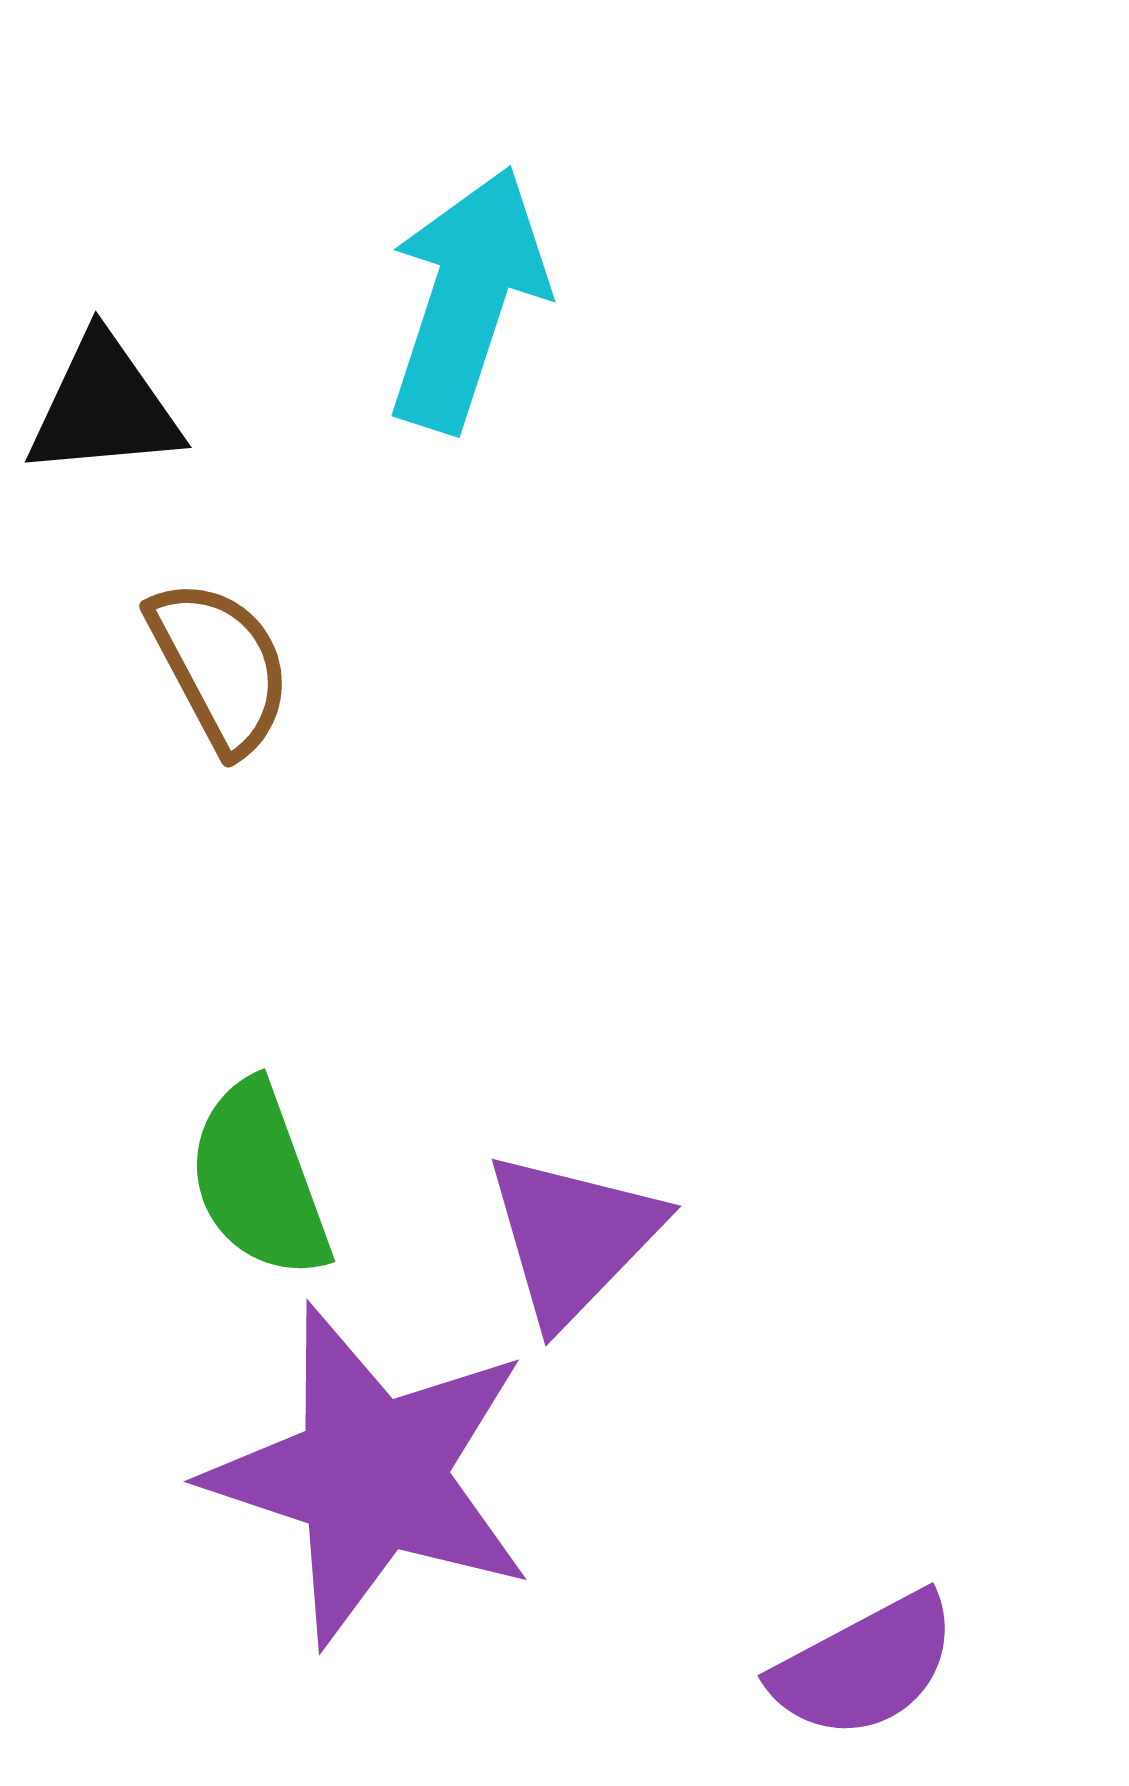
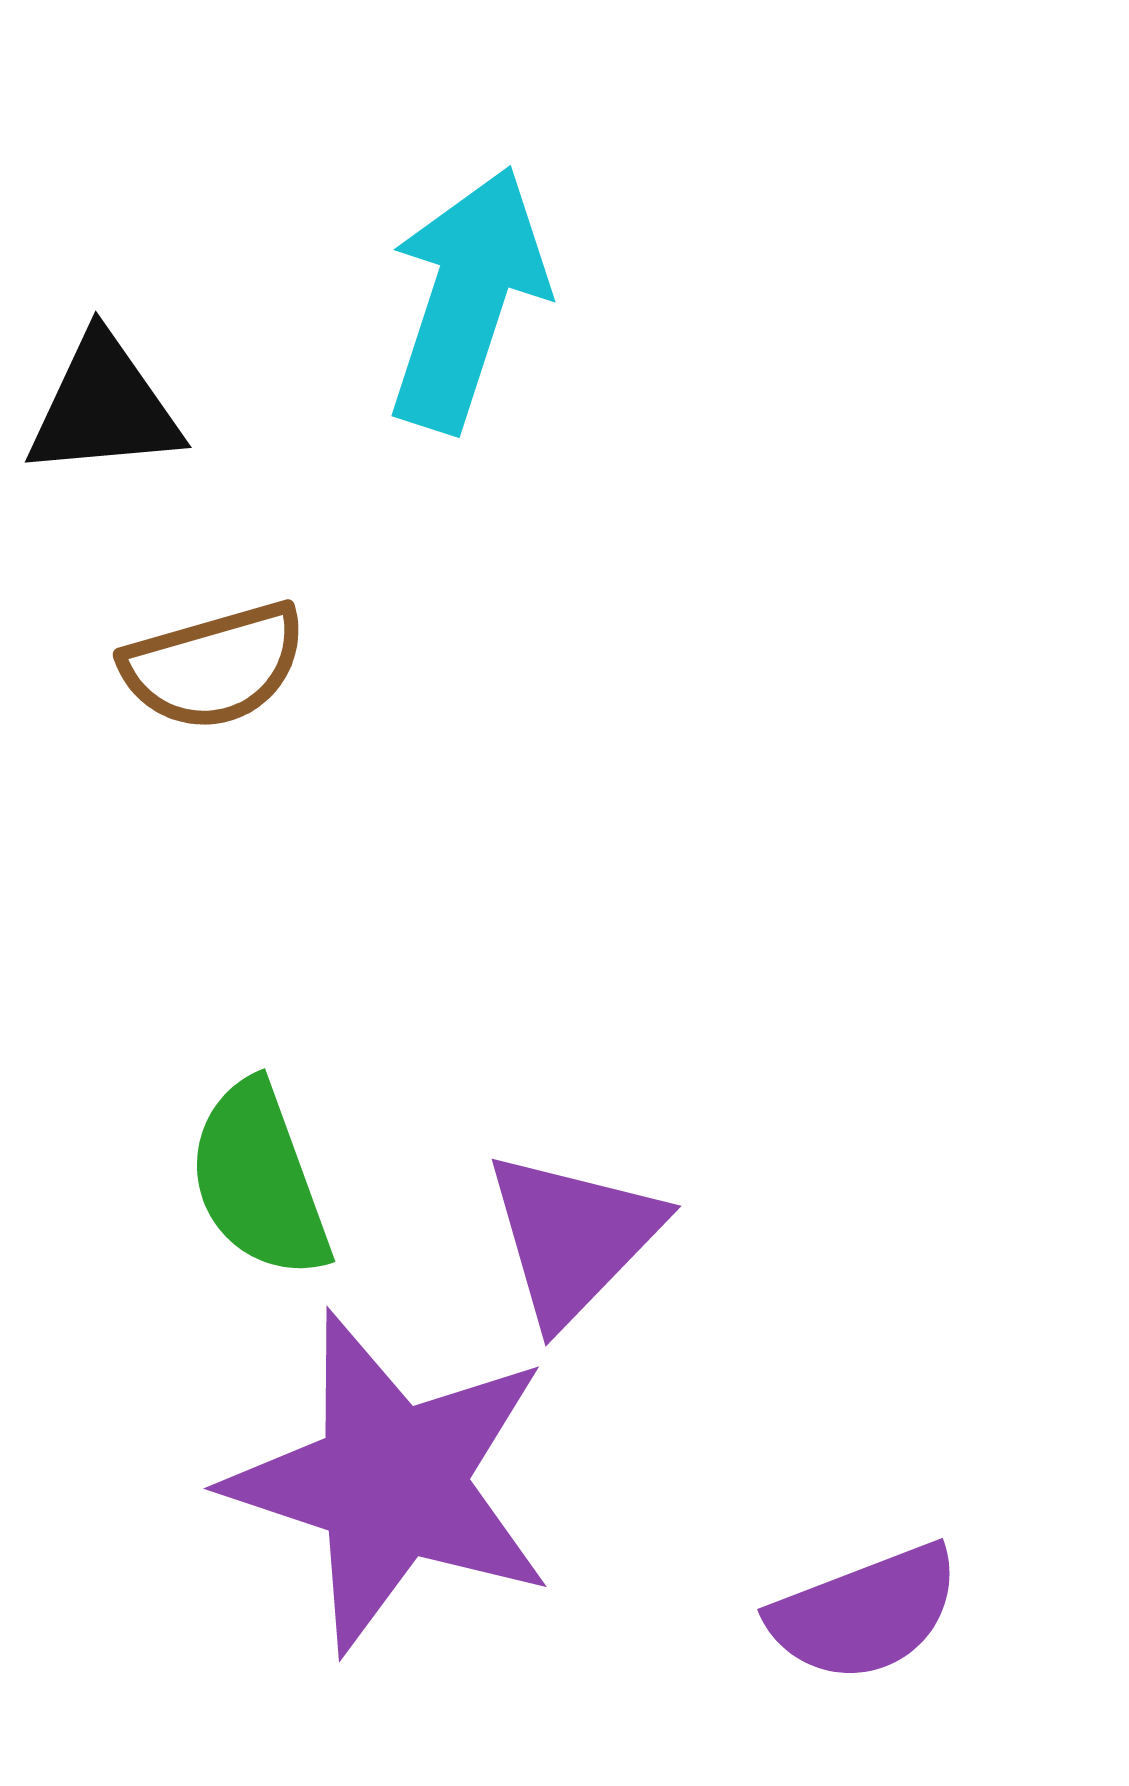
brown semicircle: moved 6 px left; rotated 102 degrees clockwise
purple star: moved 20 px right, 7 px down
purple semicircle: moved 53 px up; rotated 7 degrees clockwise
